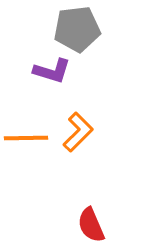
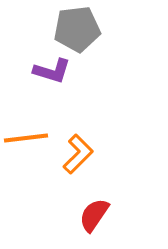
orange L-shape: moved 22 px down
orange line: rotated 6 degrees counterclockwise
red semicircle: moved 3 px right, 10 px up; rotated 57 degrees clockwise
